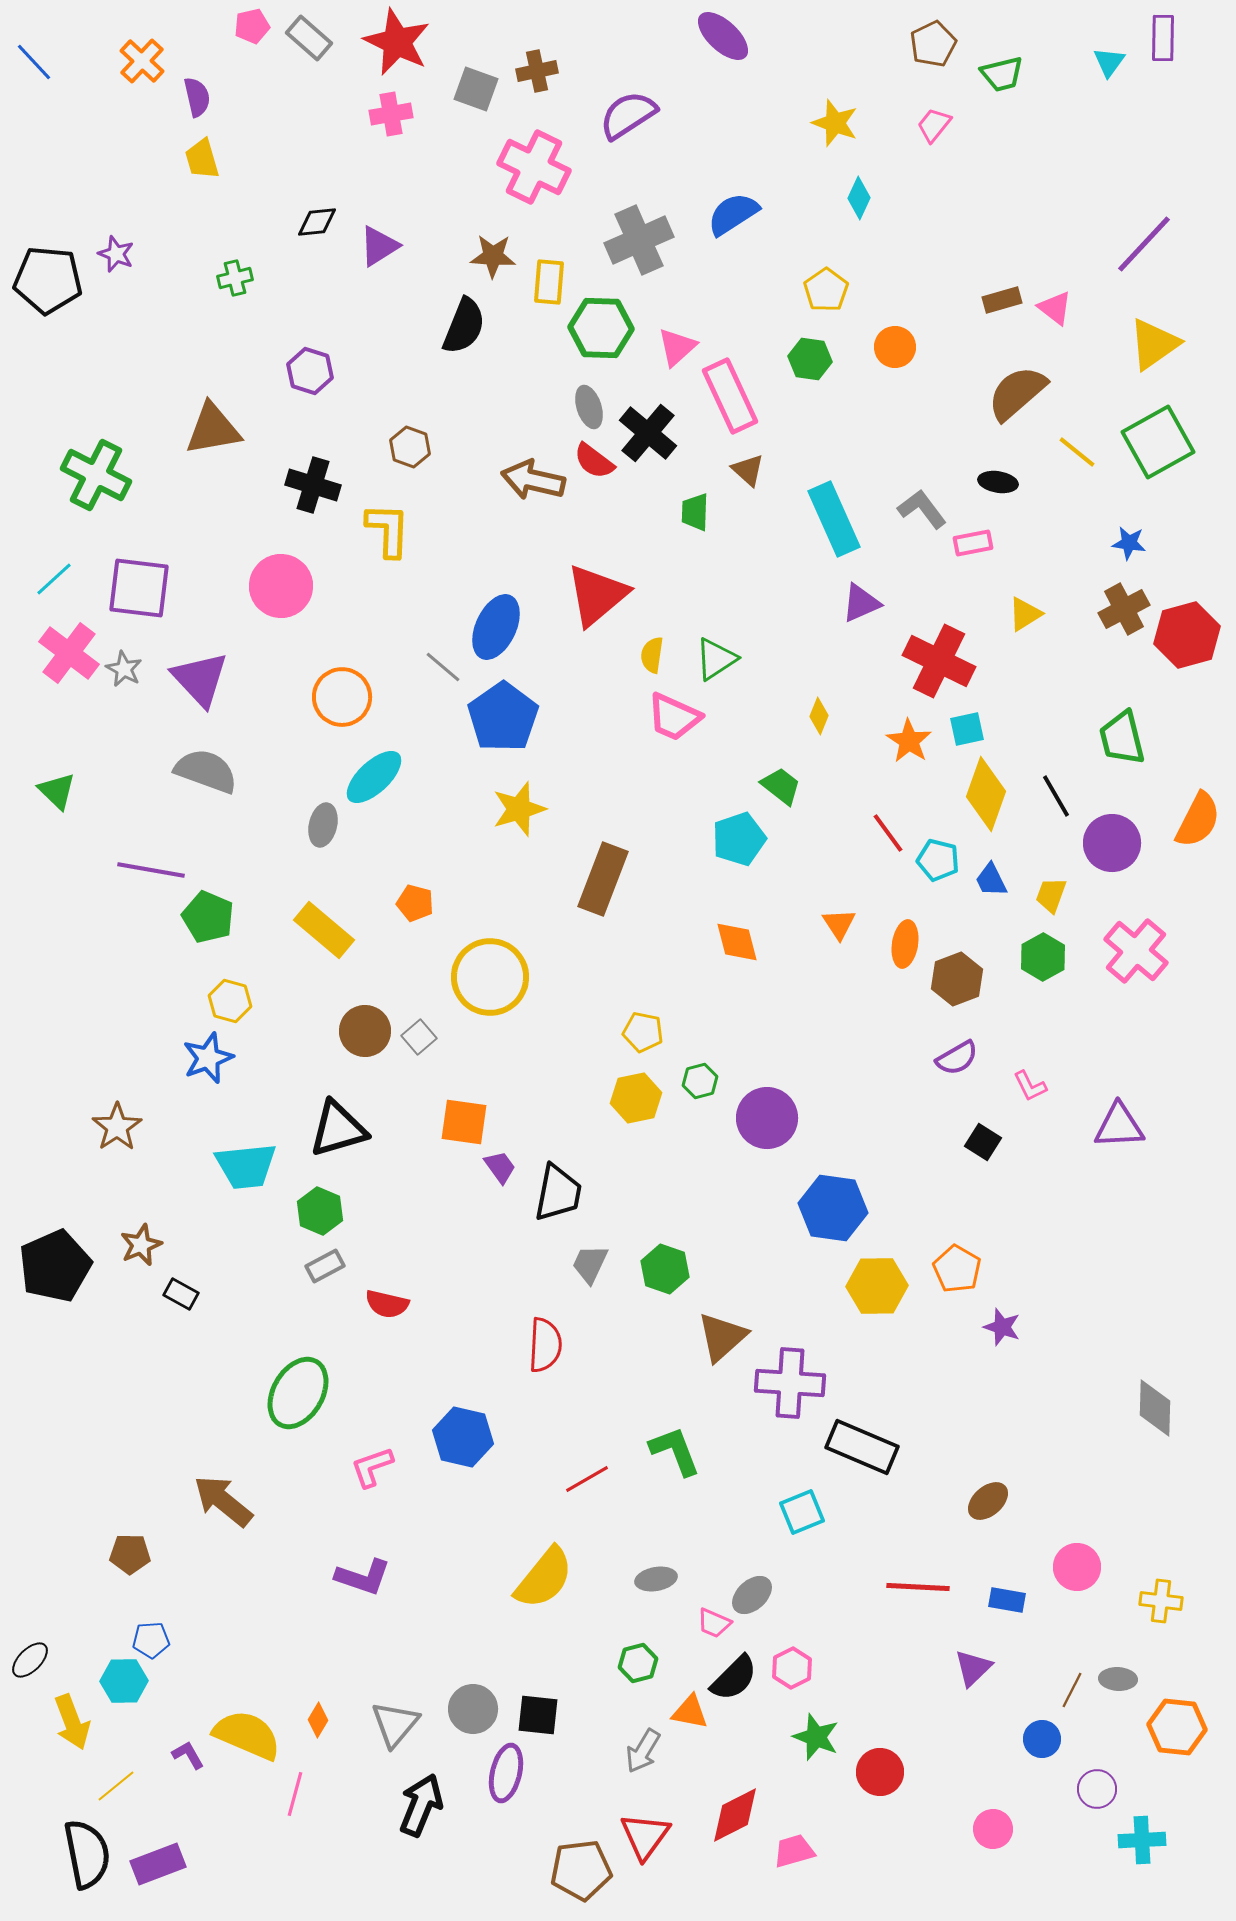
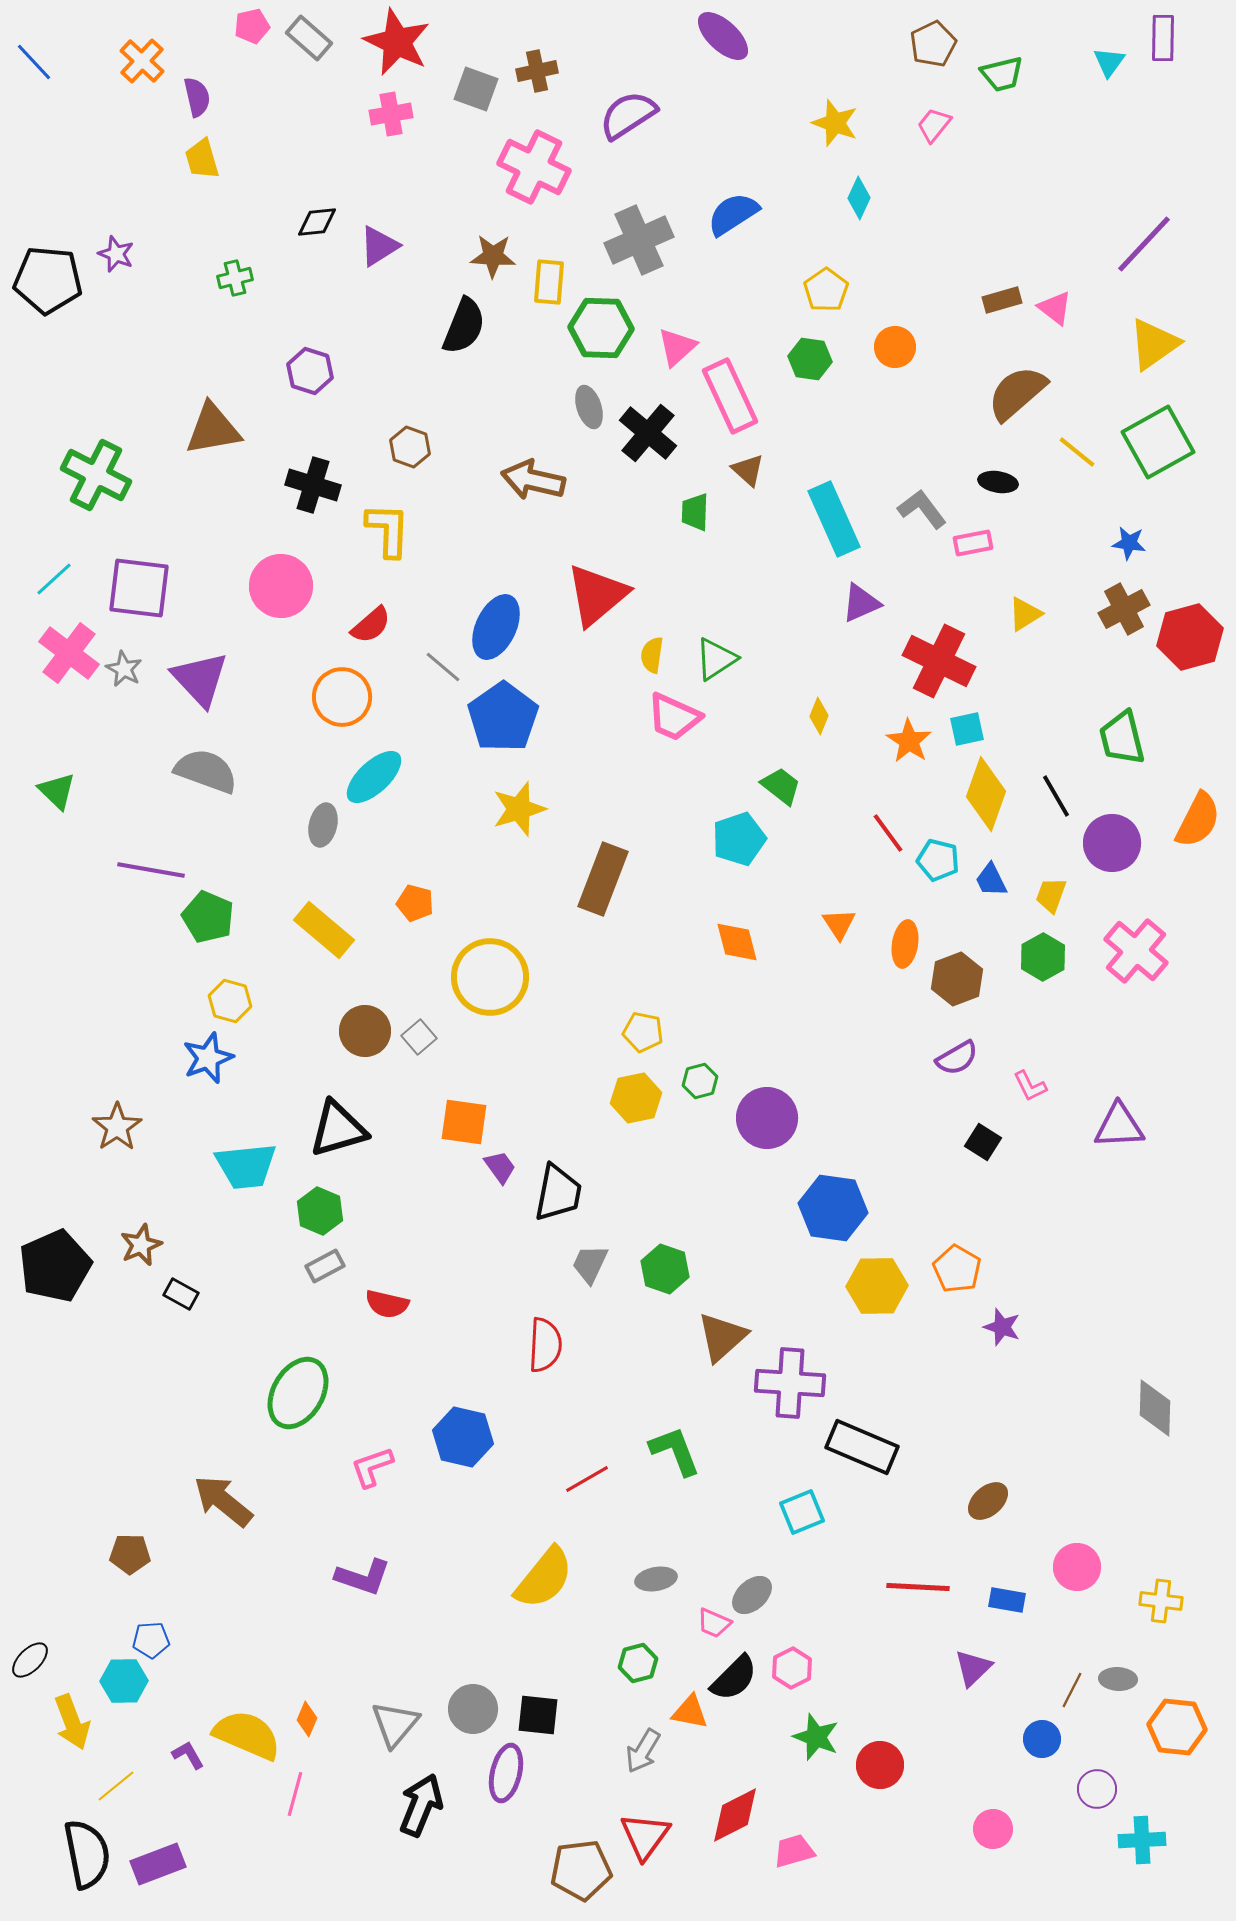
red semicircle at (594, 461): moved 223 px left, 164 px down; rotated 78 degrees counterclockwise
red hexagon at (1187, 635): moved 3 px right, 2 px down
orange diamond at (318, 1720): moved 11 px left, 1 px up; rotated 8 degrees counterclockwise
red circle at (880, 1772): moved 7 px up
